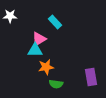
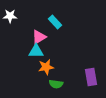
pink triangle: moved 2 px up
cyan triangle: moved 1 px right, 1 px down
